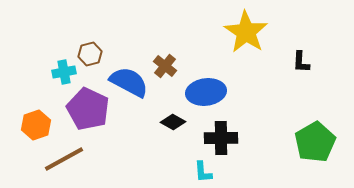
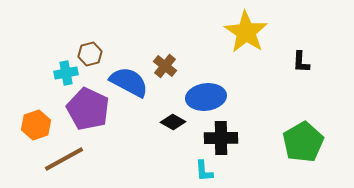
cyan cross: moved 2 px right, 1 px down
blue ellipse: moved 5 px down
green pentagon: moved 12 px left
cyan L-shape: moved 1 px right, 1 px up
